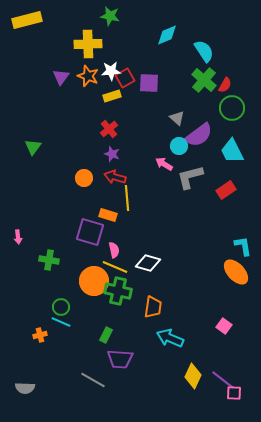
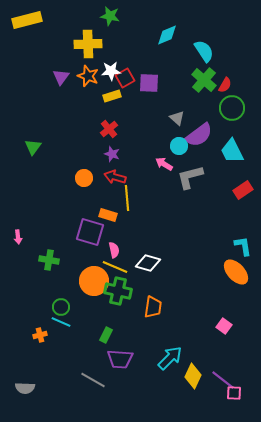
red rectangle at (226, 190): moved 17 px right
cyan arrow at (170, 338): moved 20 px down; rotated 112 degrees clockwise
